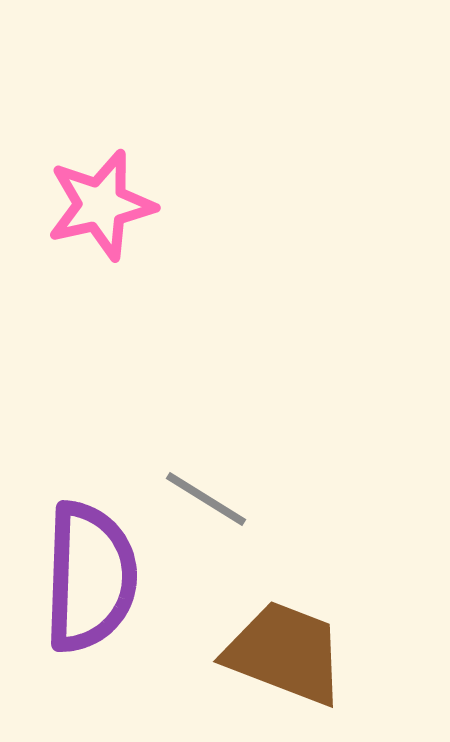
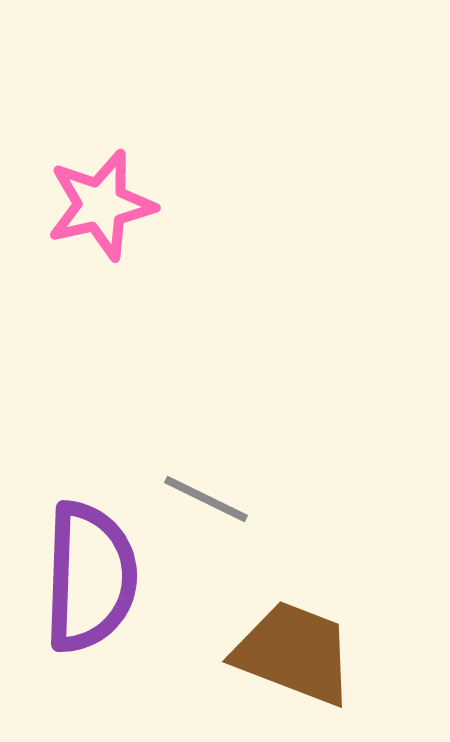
gray line: rotated 6 degrees counterclockwise
brown trapezoid: moved 9 px right
